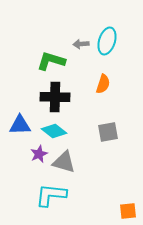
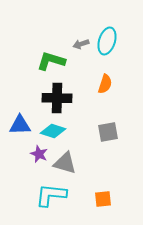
gray arrow: rotated 14 degrees counterclockwise
orange semicircle: moved 2 px right
black cross: moved 2 px right, 1 px down
cyan diamond: moved 1 px left; rotated 20 degrees counterclockwise
purple star: rotated 24 degrees counterclockwise
gray triangle: moved 1 px right, 1 px down
orange square: moved 25 px left, 12 px up
